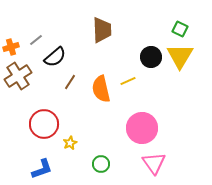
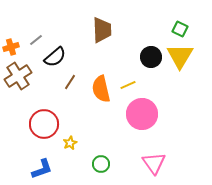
yellow line: moved 4 px down
pink circle: moved 14 px up
